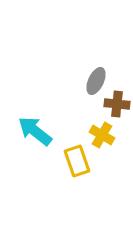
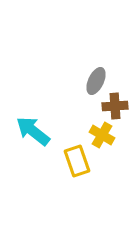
brown cross: moved 2 px left, 2 px down; rotated 10 degrees counterclockwise
cyan arrow: moved 2 px left
